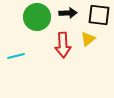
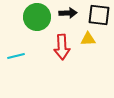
yellow triangle: rotated 35 degrees clockwise
red arrow: moved 1 px left, 2 px down
